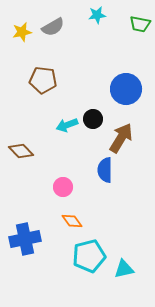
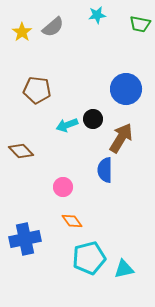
gray semicircle: rotated 10 degrees counterclockwise
yellow star: rotated 24 degrees counterclockwise
brown pentagon: moved 6 px left, 10 px down
cyan pentagon: moved 2 px down
